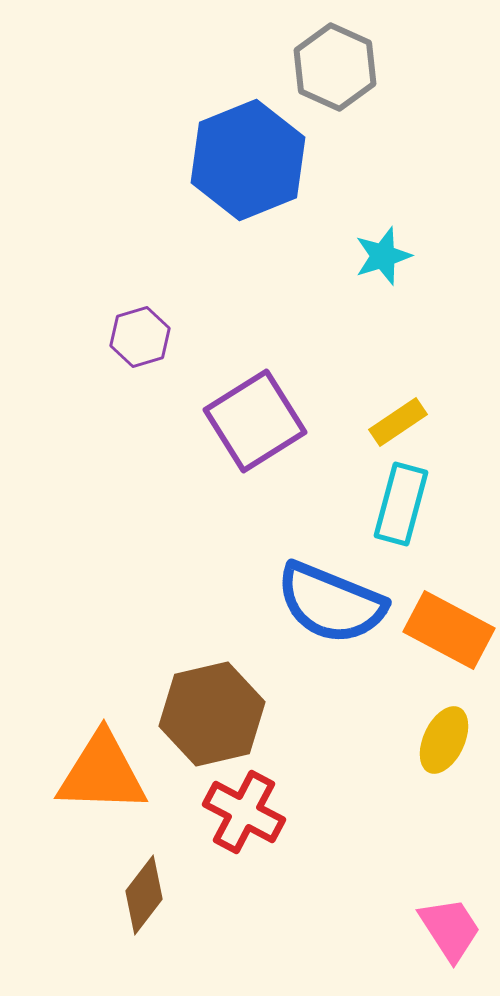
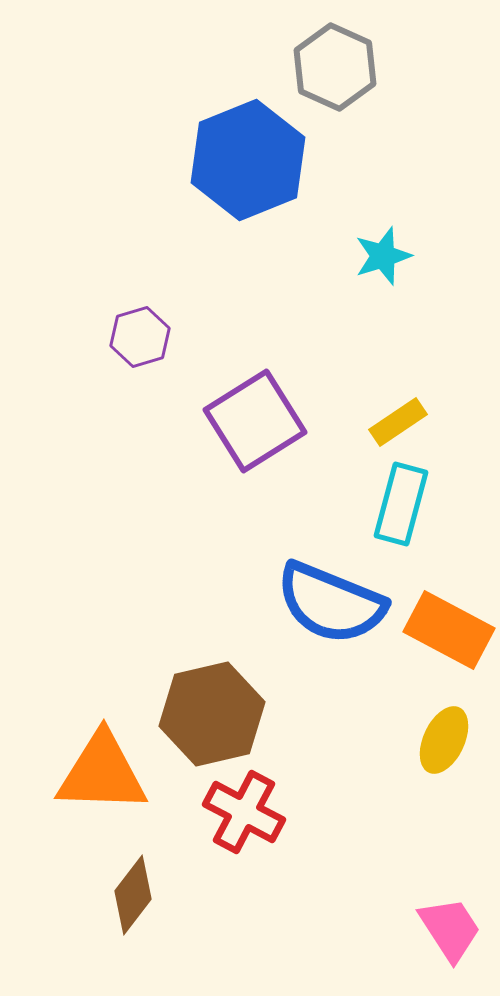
brown diamond: moved 11 px left
